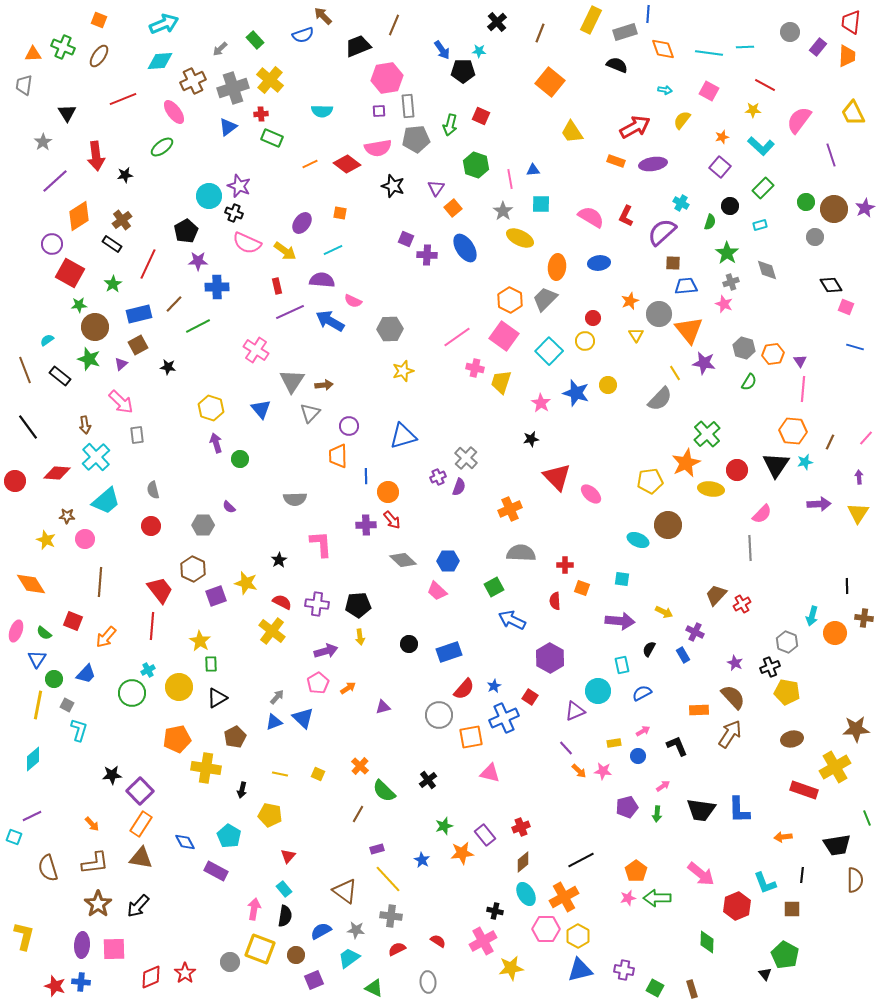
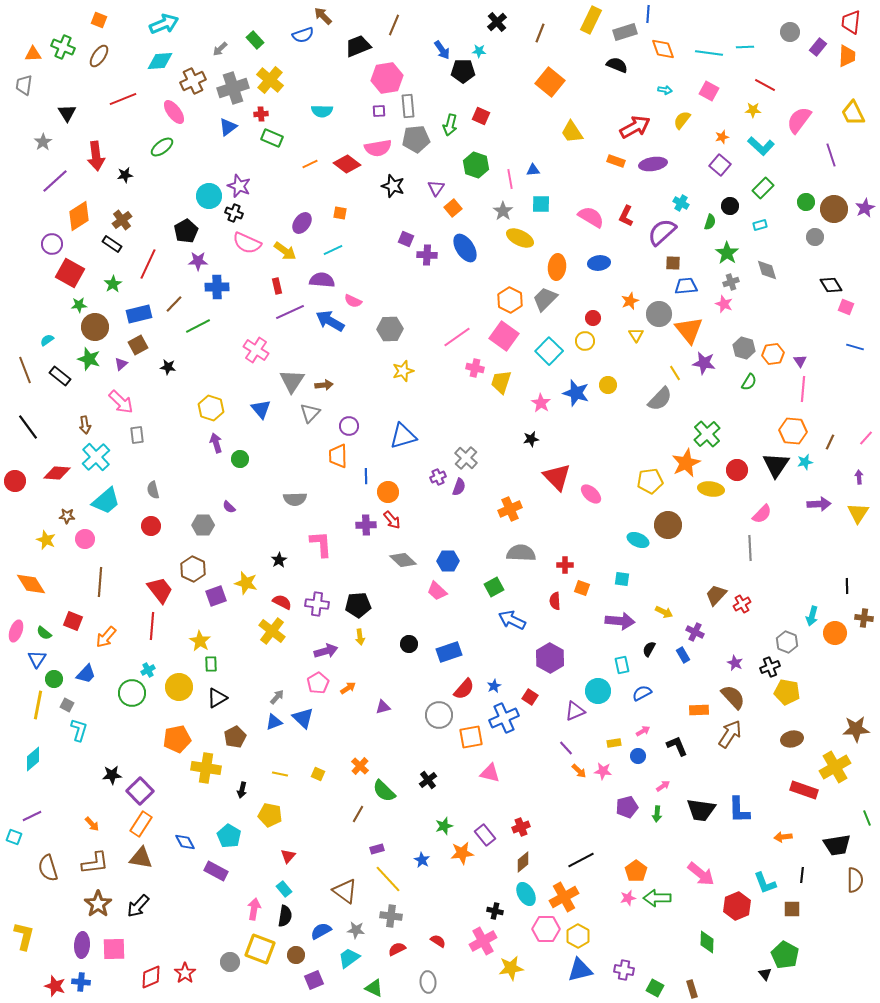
purple square at (720, 167): moved 2 px up
